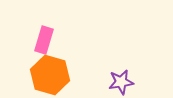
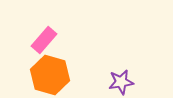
pink rectangle: rotated 24 degrees clockwise
